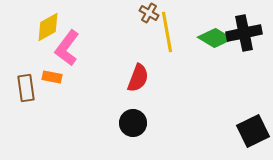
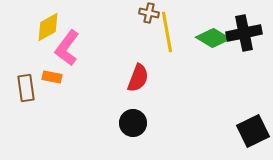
brown cross: rotated 18 degrees counterclockwise
green diamond: moved 2 px left
